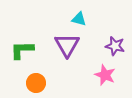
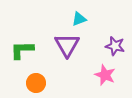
cyan triangle: rotated 35 degrees counterclockwise
